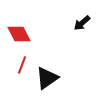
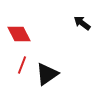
black arrow: rotated 78 degrees clockwise
black triangle: moved 4 px up
